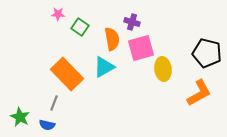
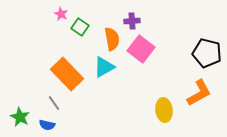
pink star: moved 3 px right; rotated 24 degrees clockwise
purple cross: moved 1 px up; rotated 21 degrees counterclockwise
pink square: moved 1 px down; rotated 36 degrees counterclockwise
yellow ellipse: moved 1 px right, 41 px down
gray line: rotated 56 degrees counterclockwise
